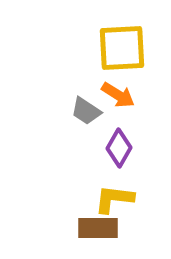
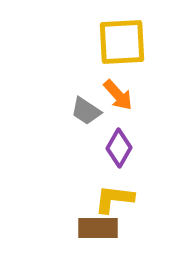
yellow square: moved 6 px up
orange arrow: rotated 16 degrees clockwise
